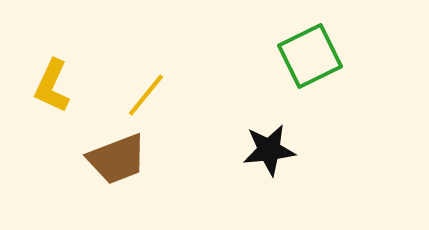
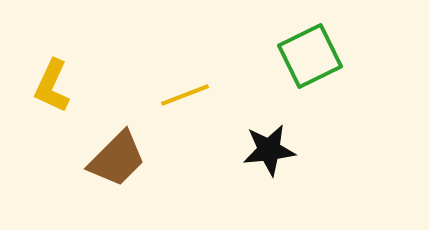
yellow line: moved 39 px right; rotated 30 degrees clockwise
brown trapezoid: rotated 24 degrees counterclockwise
